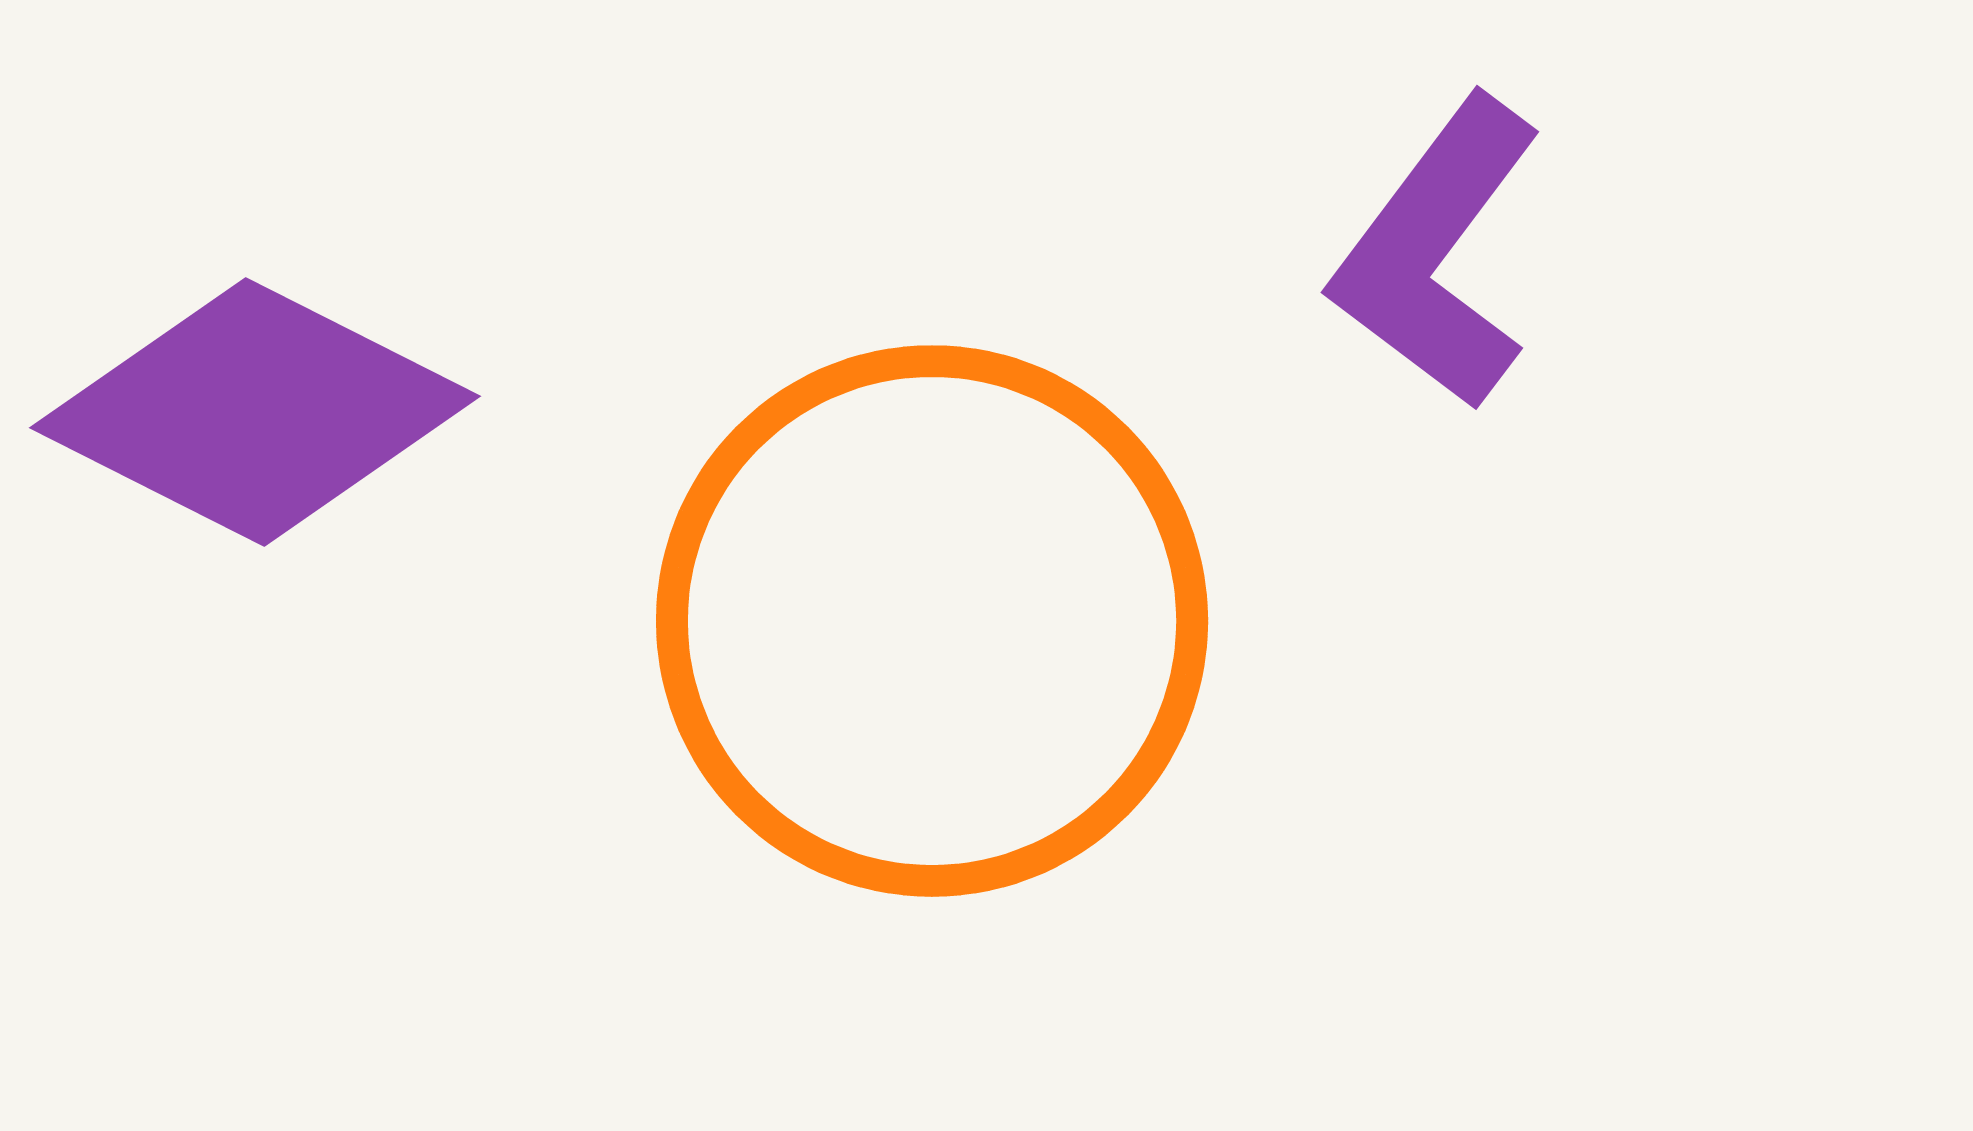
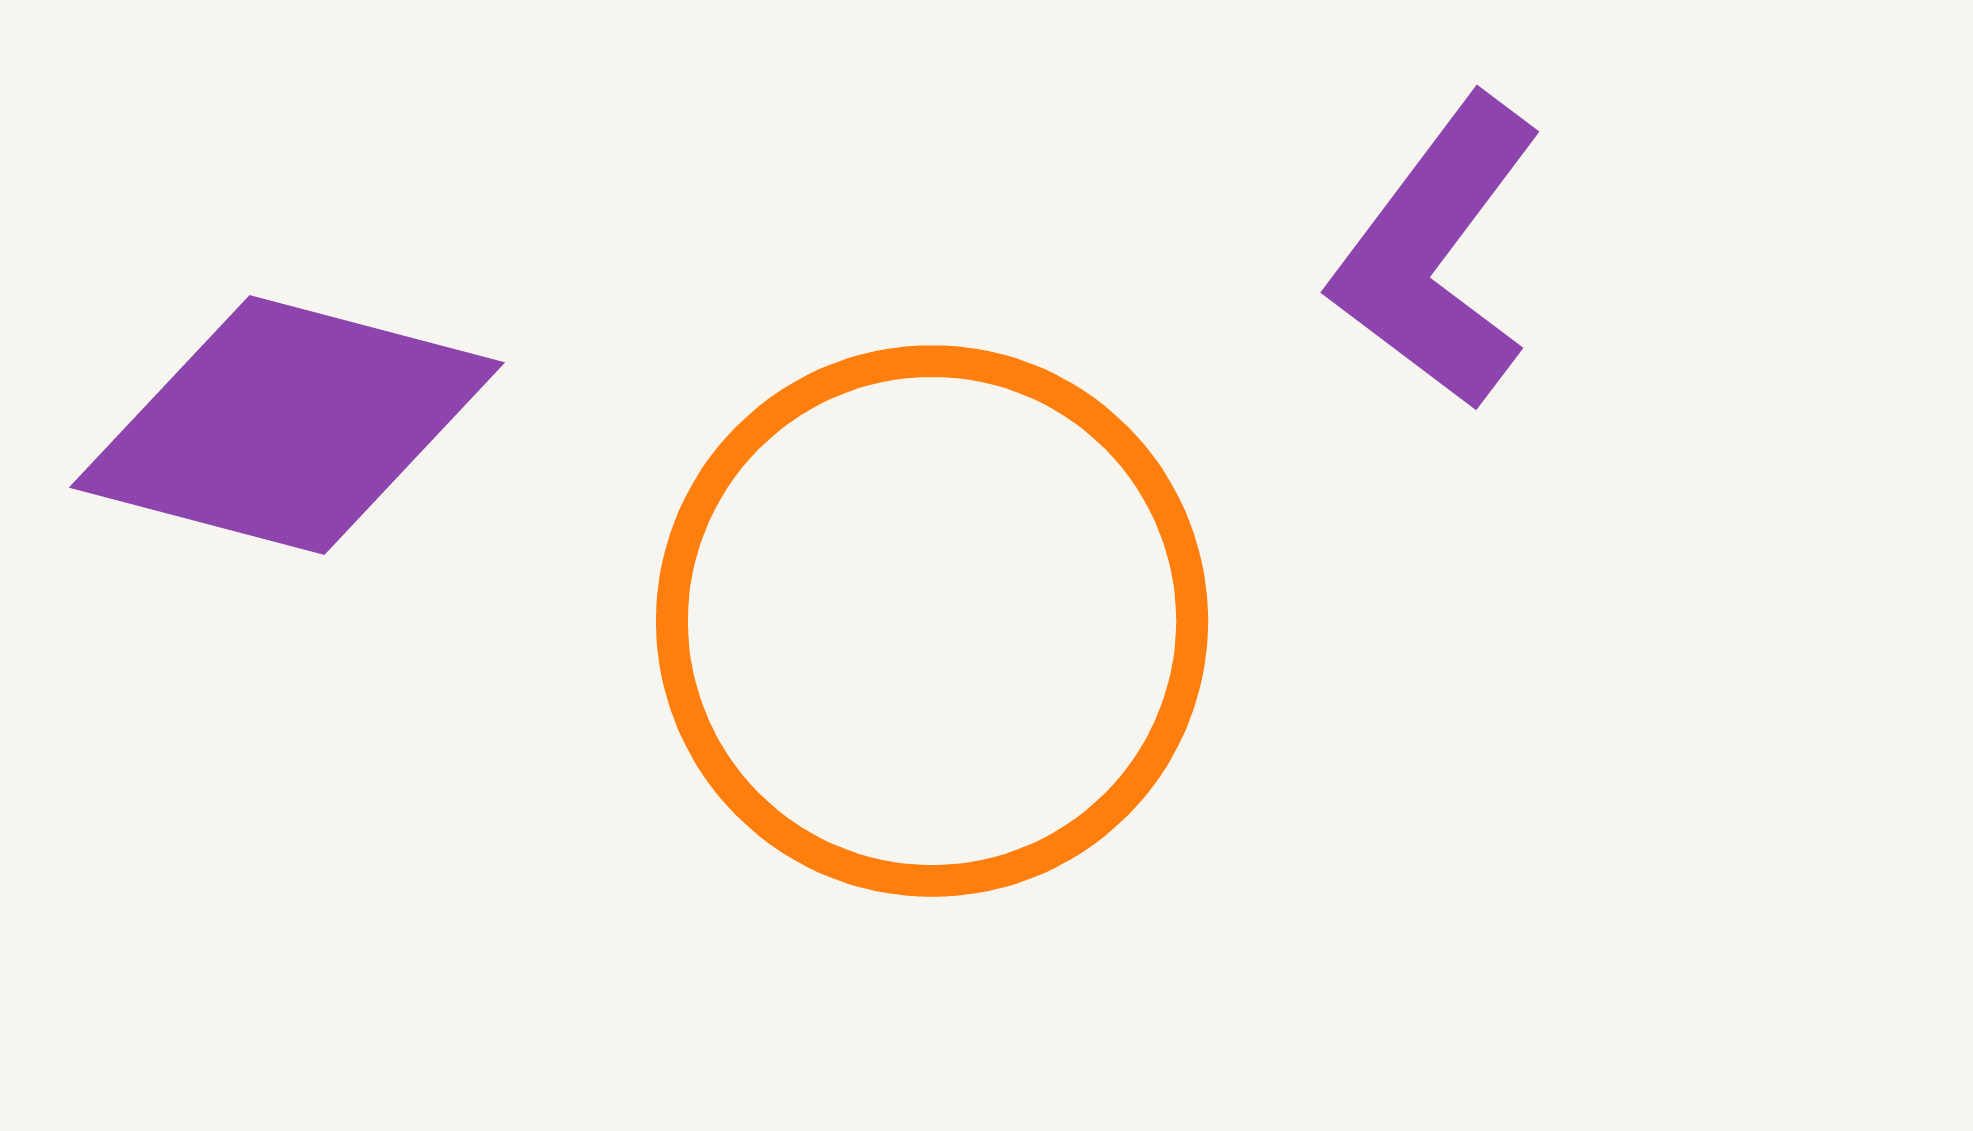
purple diamond: moved 32 px right, 13 px down; rotated 12 degrees counterclockwise
